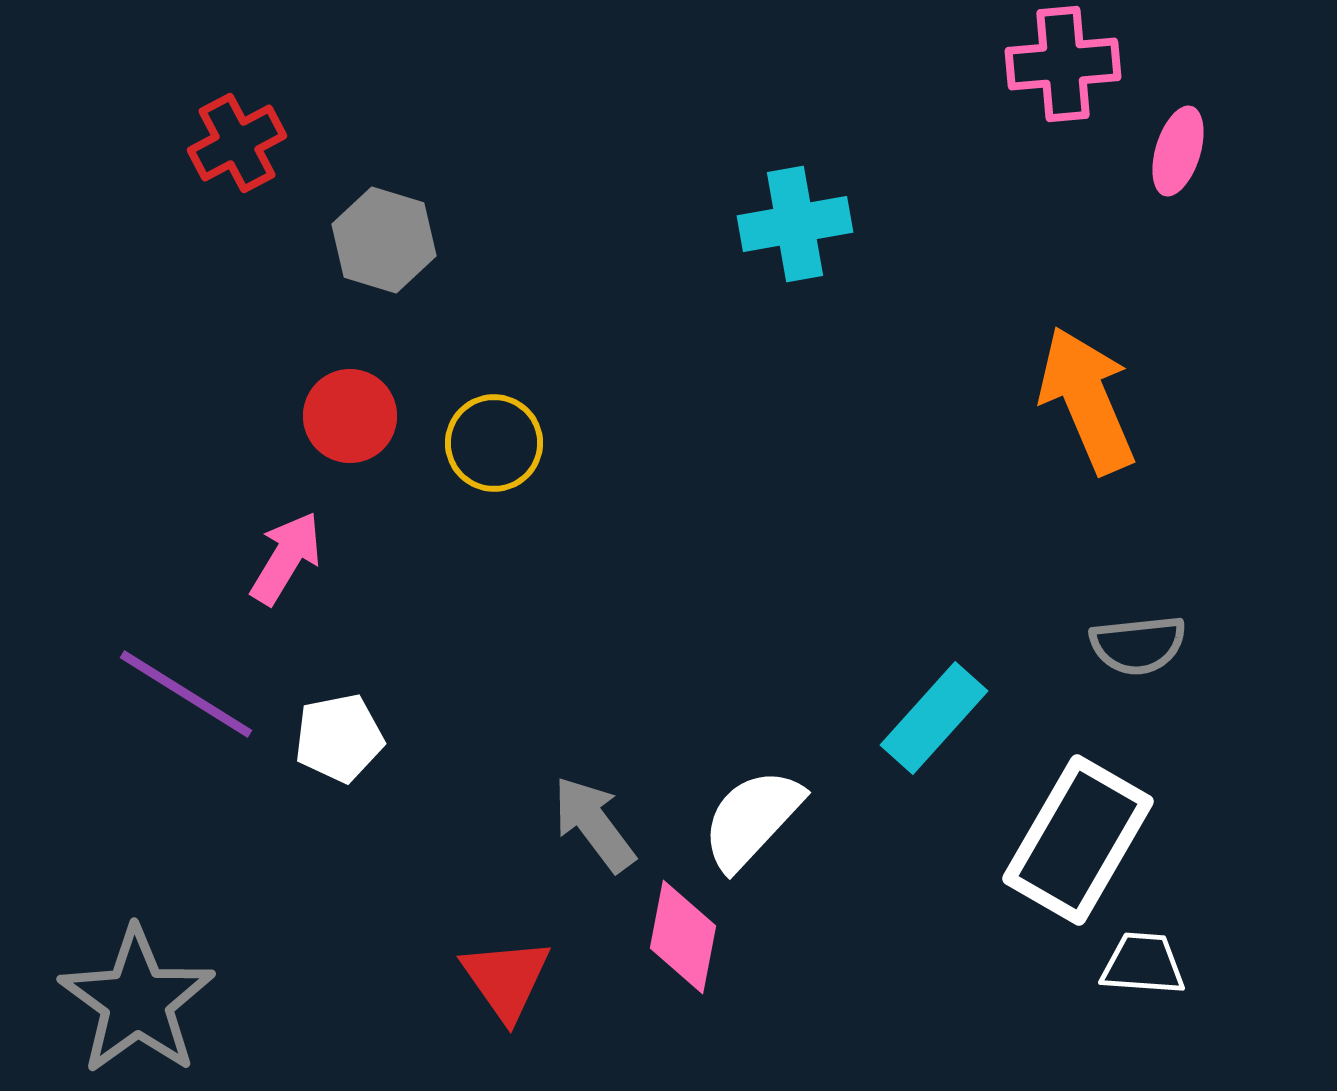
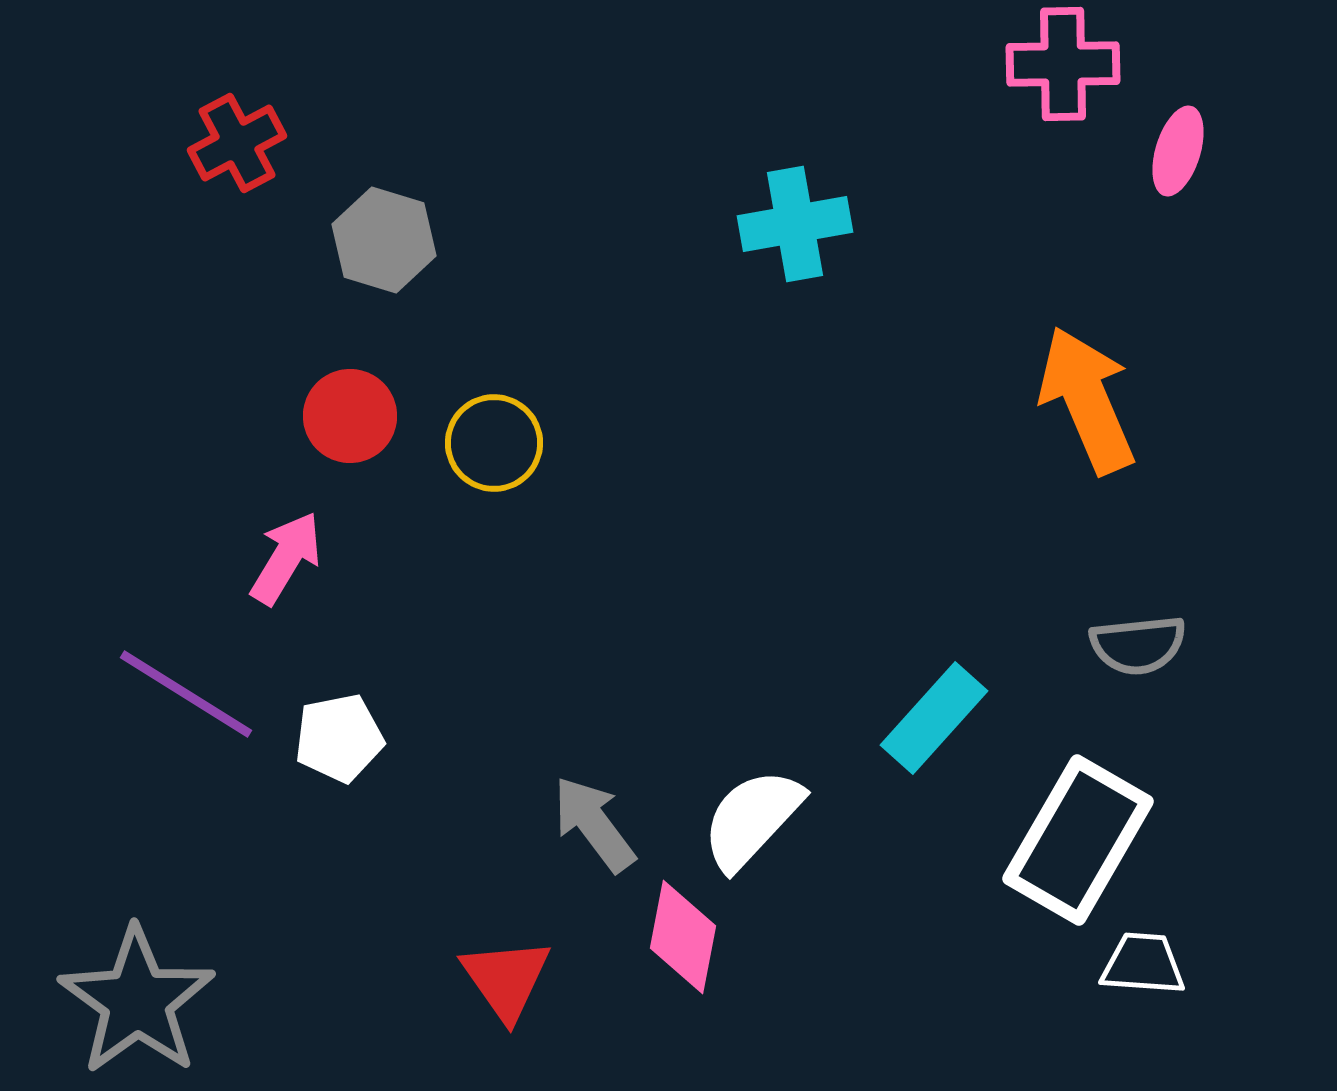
pink cross: rotated 4 degrees clockwise
